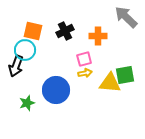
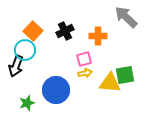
orange square: rotated 30 degrees clockwise
